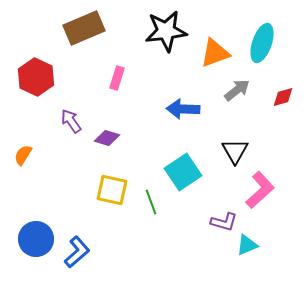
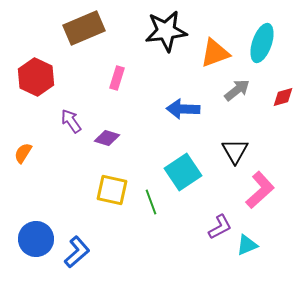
orange semicircle: moved 2 px up
purple L-shape: moved 4 px left, 5 px down; rotated 44 degrees counterclockwise
